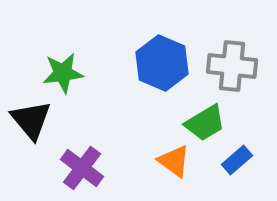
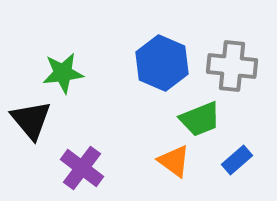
green trapezoid: moved 5 px left, 4 px up; rotated 9 degrees clockwise
